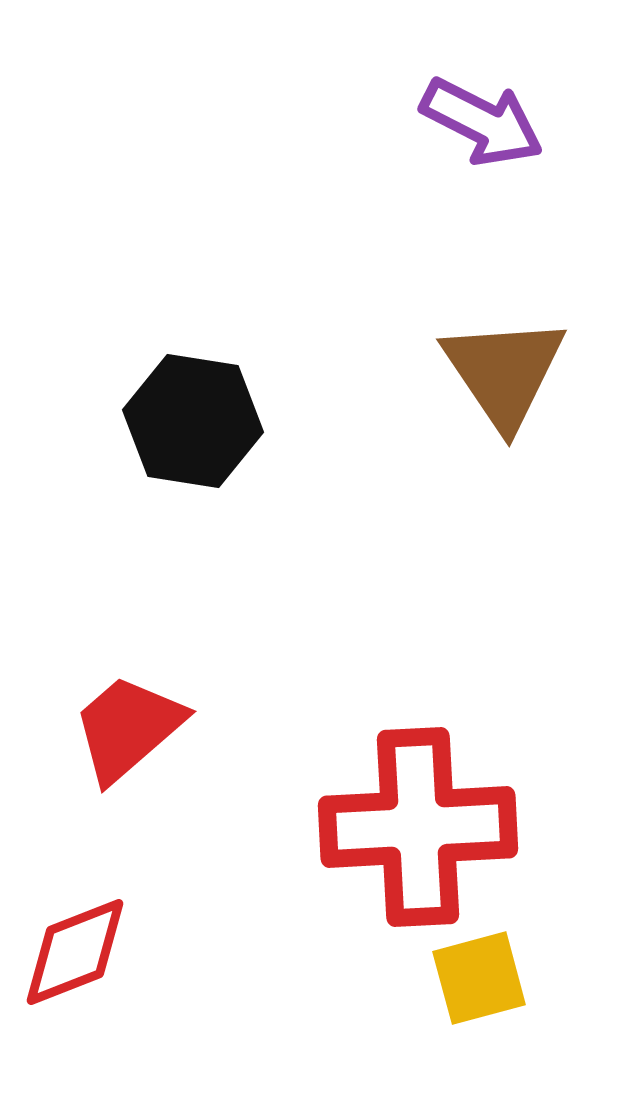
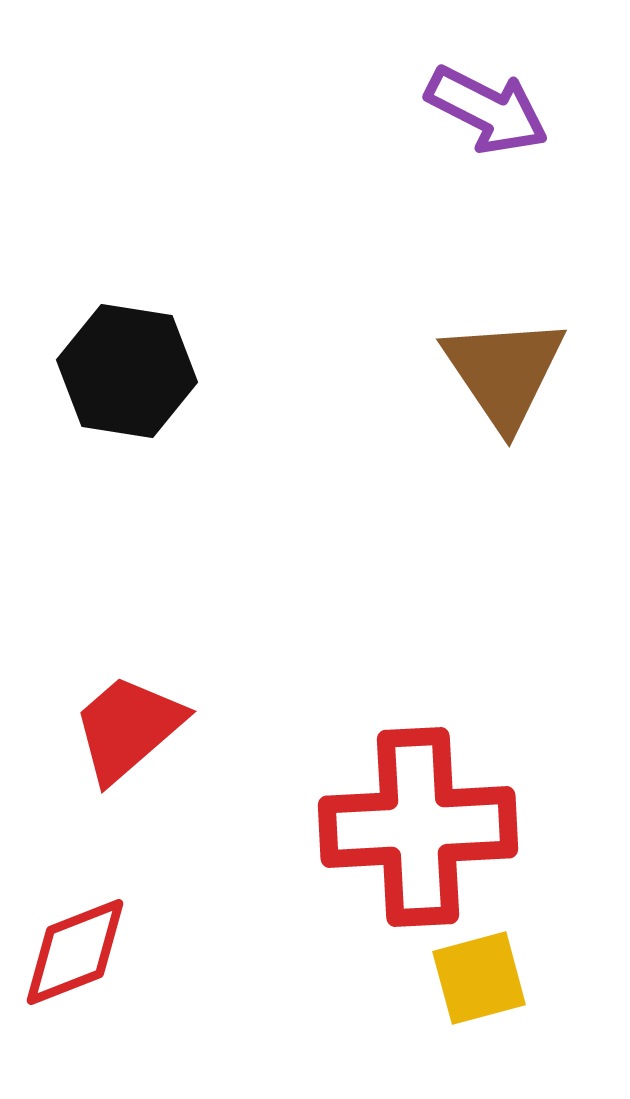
purple arrow: moved 5 px right, 12 px up
black hexagon: moved 66 px left, 50 px up
